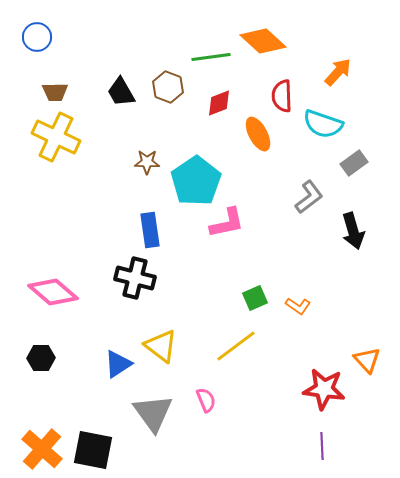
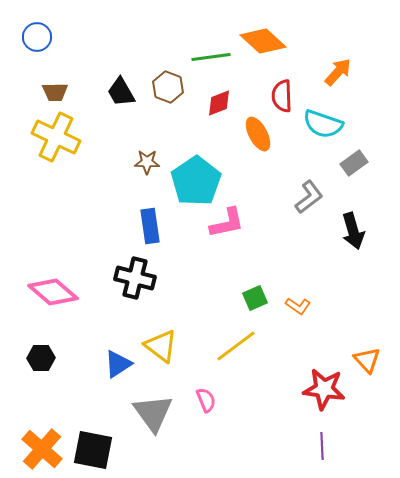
blue rectangle: moved 4 px up
